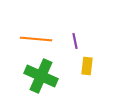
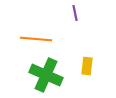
purple line: moved 28 px up
green cross: moved 5 px right, 1 px up
